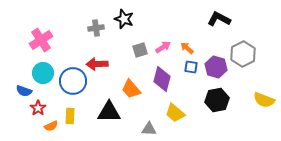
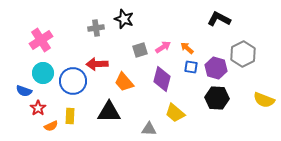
purple hexagon: moved 1 px down
orange trapezoid: moved 7 px left, 7 px up
black hexagon: moved 2 px up; rotated 15 degrees clockwise
